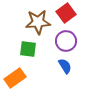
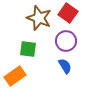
red square: moved 2 px right; rotated 18 degrees counterclockwise
brown star: moved 1 px right, 4 px up; rotated 25 degrees clockwise
orange rectangle: moved 2 px up
